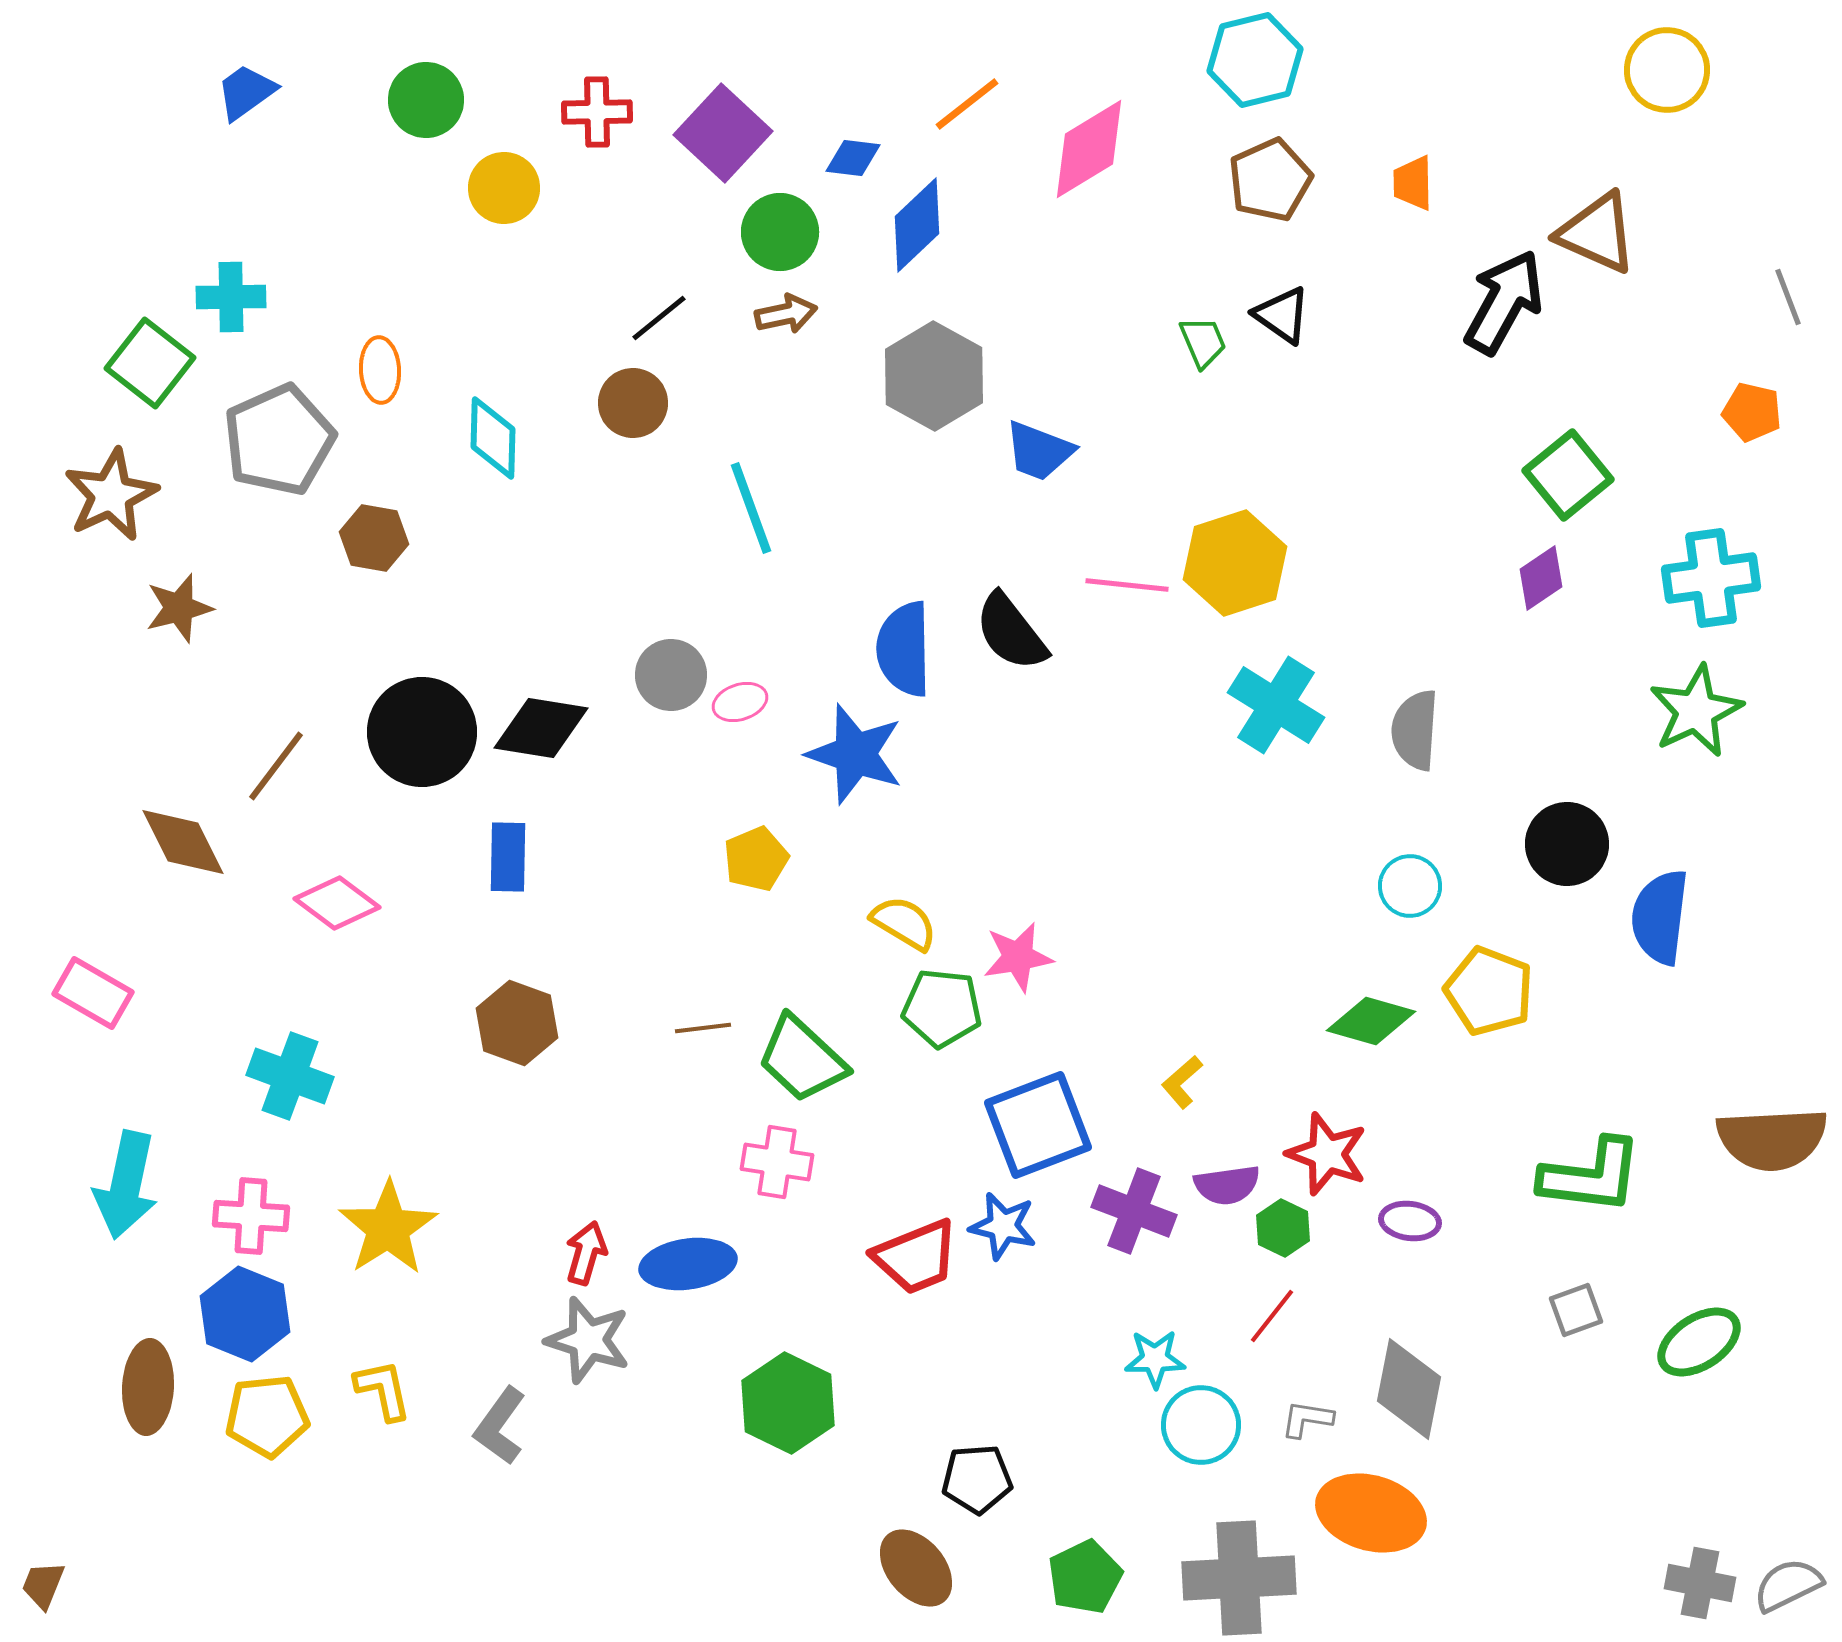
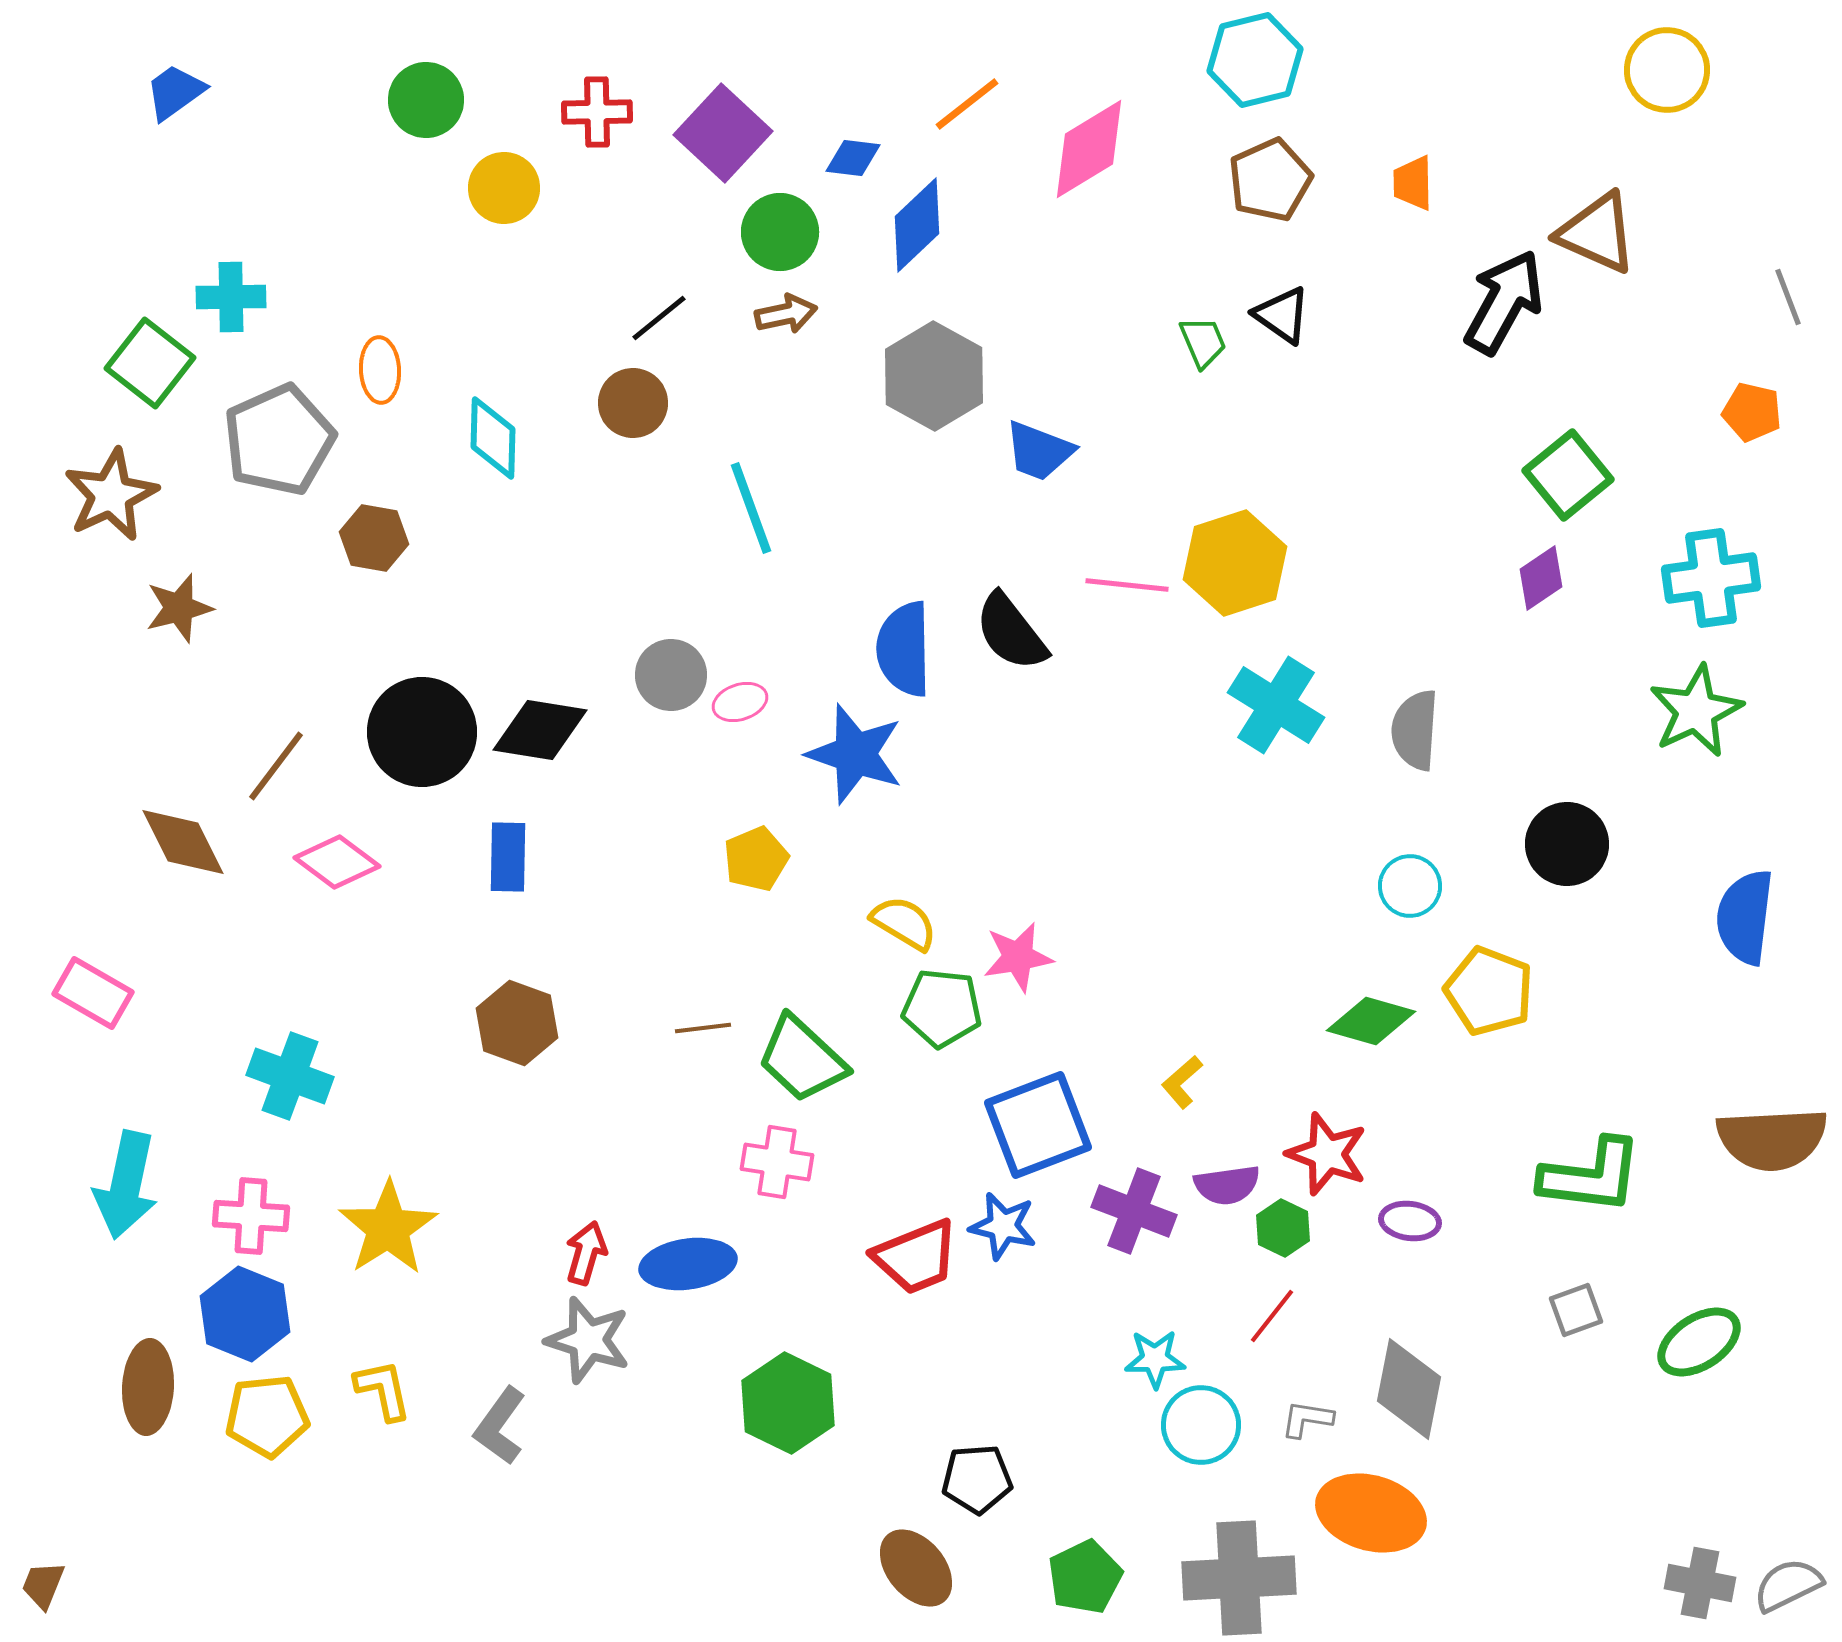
blue trapezoid at (246, 92): moved 71 px left
black diamond at (541, 728): moved 1 px left, 2 px down
pink diamond at (337, 903): moved 41 px up
blue semicircle at (1660, 917): moved 85 px right
